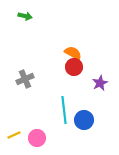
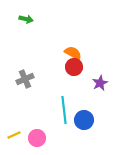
green arrow: moved 1 px right, 3 px down
